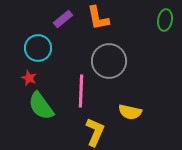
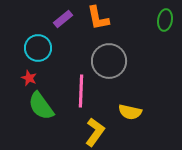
yellow L-shape: rotated 12 degrees clockwise
